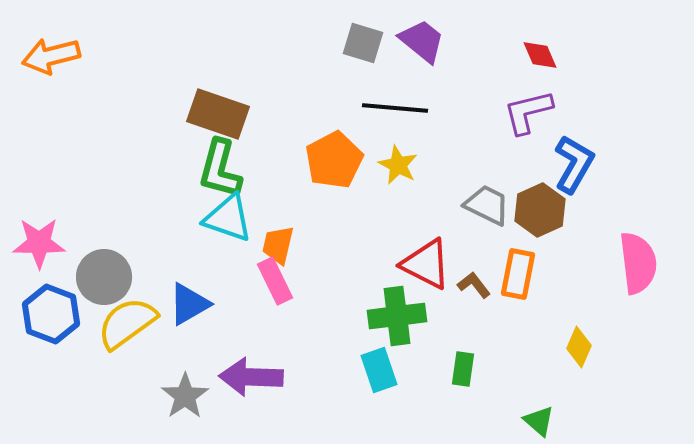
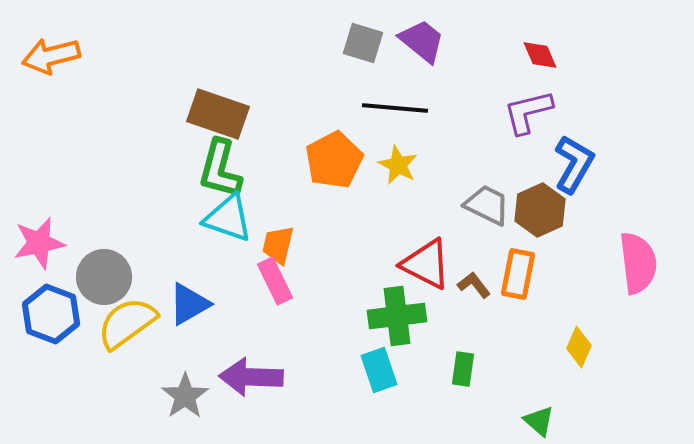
pink star: rotated 12 degrees counterclockwise
